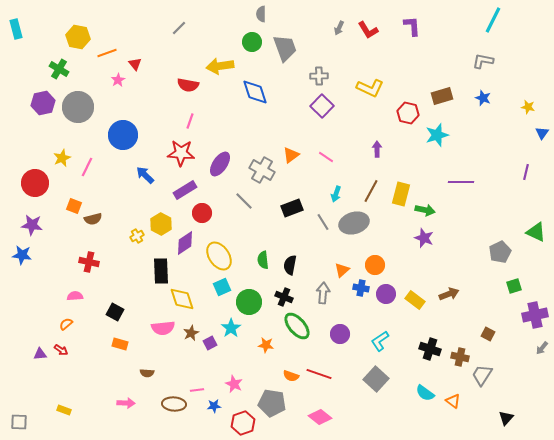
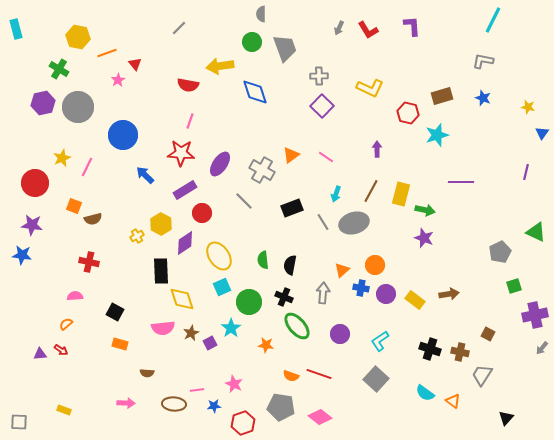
brown arrow at (449, 294): rotated 12 degrees clockwise
brown cross at (460, 357): moved 5 px up
gray pentagon at (272, 403): moved 9 px right, 4 px down
